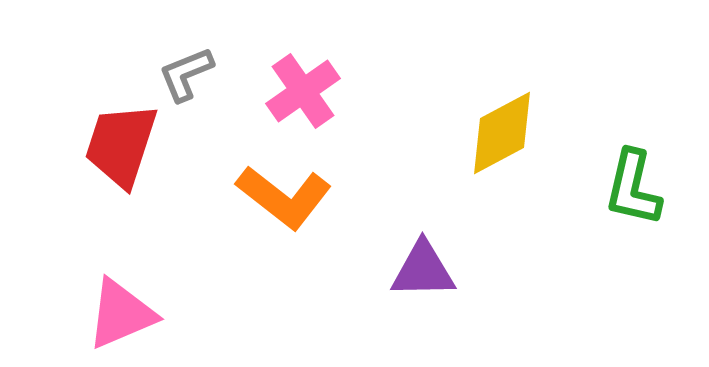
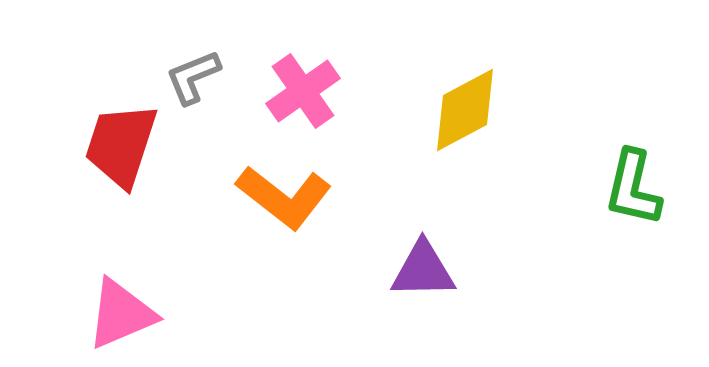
gray L-shape: moved 7 px right, 3 px down
yellow diamond: moved 37 px left, 23 px up
